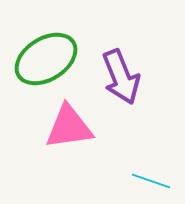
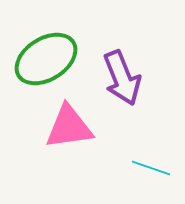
purple arrow: moved 1 px right, 1 px down
cyan line: moved 13 px up
